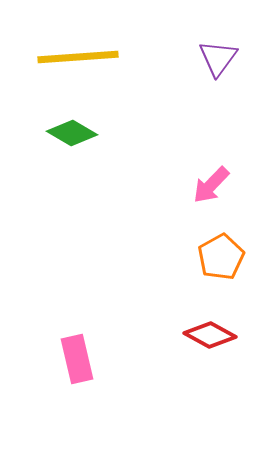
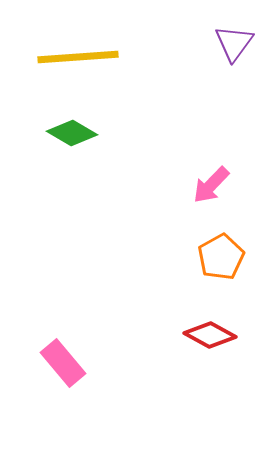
purple triangle: moved 16 px right, 15 px up
pink rectangle: moved 14 px left, 4 px down; rotated 27 degrees counterclockwise
